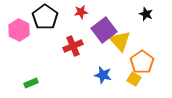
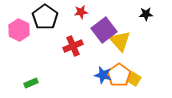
black star: rotated 24 degrees counterclockwise
orange pentagon: moved 23 px left, 13 px down
